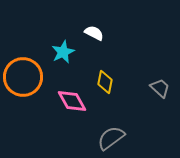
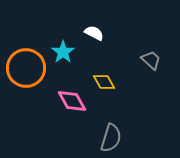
cyan star: rotated 10 degrees counterclockwise
orange circle: moved 3 px right, 9 px up
yellow diamond: moved 1 px left; rotated 40 degrees counterclockwise
gray trapezoid: moved 9 px left, 28 px up
gray semicircle: rotated 144 degrees clockwise
